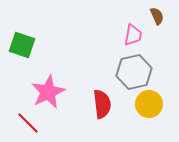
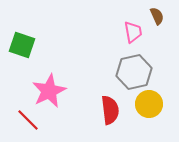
pink trapezoid: moved 3 px up; rotated 20 degrees counterclockwise
pink star: moved 1 px right, 1 px up
red semicircle: moved 8 px right, 6 px down
red line: moved 3 px up
